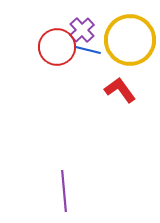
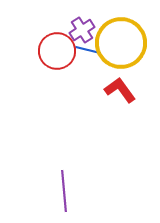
purple cross: rotated 10 degrees clockwise
yellow circle: moved 9 px left, 3 px down
red circle: moved 4 px down
